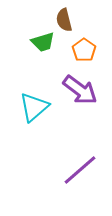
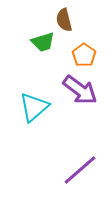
orange pentagon: moved 5 px down
